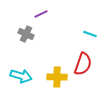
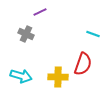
purple line: moved 1 px left, 2 px up
cyan line: moved 3 px right
yellow cross: moved 1 px right
